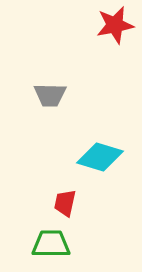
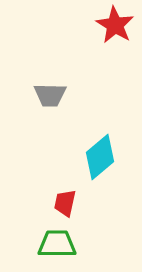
red star: rotated 30 degrees counterclockwise
cyan diamond: rotated 57 degrees counterclockwise
green trapezoid: moved 6 px right
